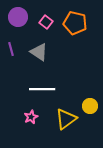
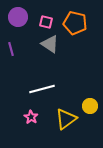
pink square: rotated 24 degrees counterclockwise
gray triangle: moved 11 px right, 8 px up
white line: rotated 15 degrees counterclockwise
pink star: rotated 16 degrees counterclockwise
